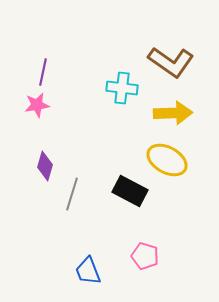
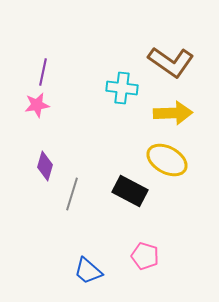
blue trapezoid: rotated 28 degrees counterclockwise
